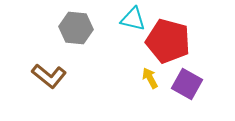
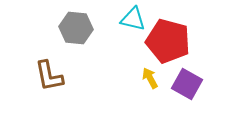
brown L-shape: rotated 40 degrees clockwise
